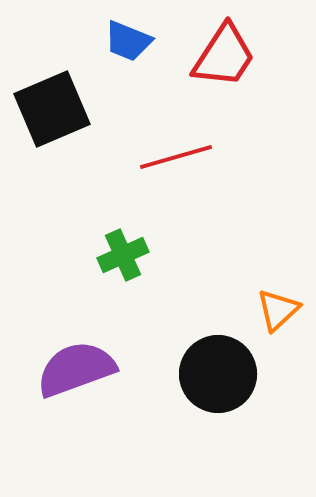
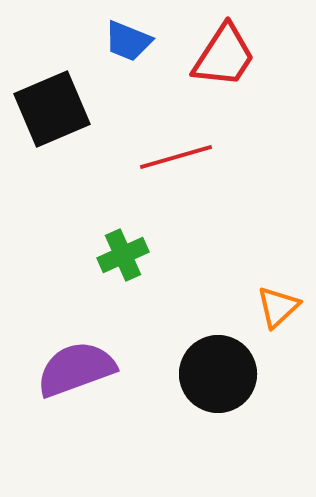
orange triangle: moved 3 px up
